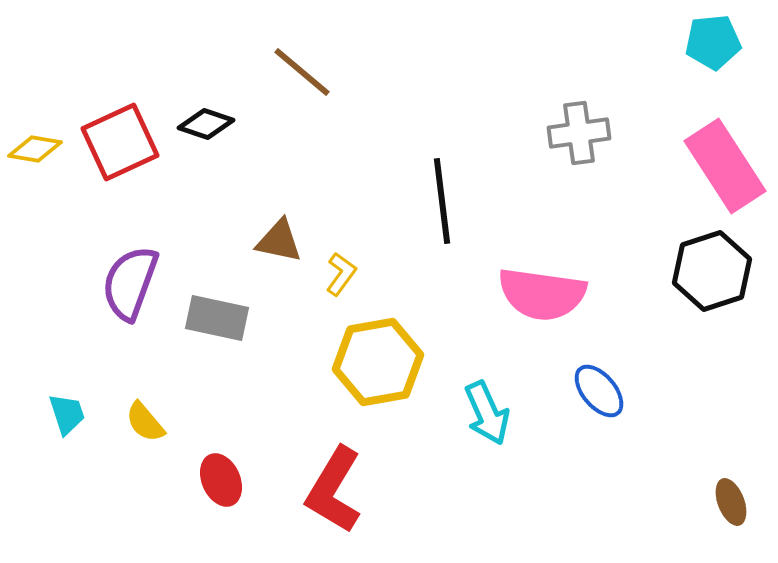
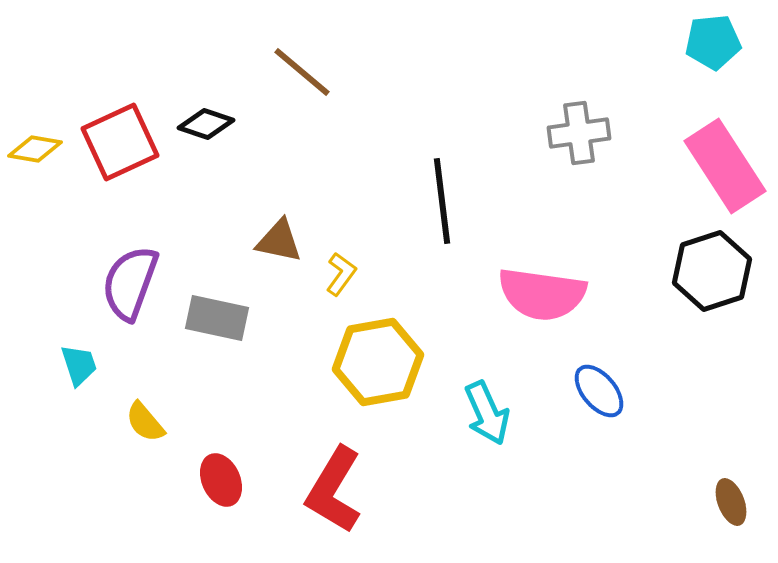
cyan trapezoid: moved 12 px right, 49 px up
